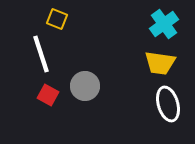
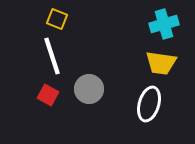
cyan cross: rotated 20 degrees clockwise
white line: moved 11 px right, 2 px down
yellow trapezoid: moved 1 px right
gray circle: moved 4 px right, 3 px down
white ellipse: moved 19 px left; rotated 32 degrees clockwise
